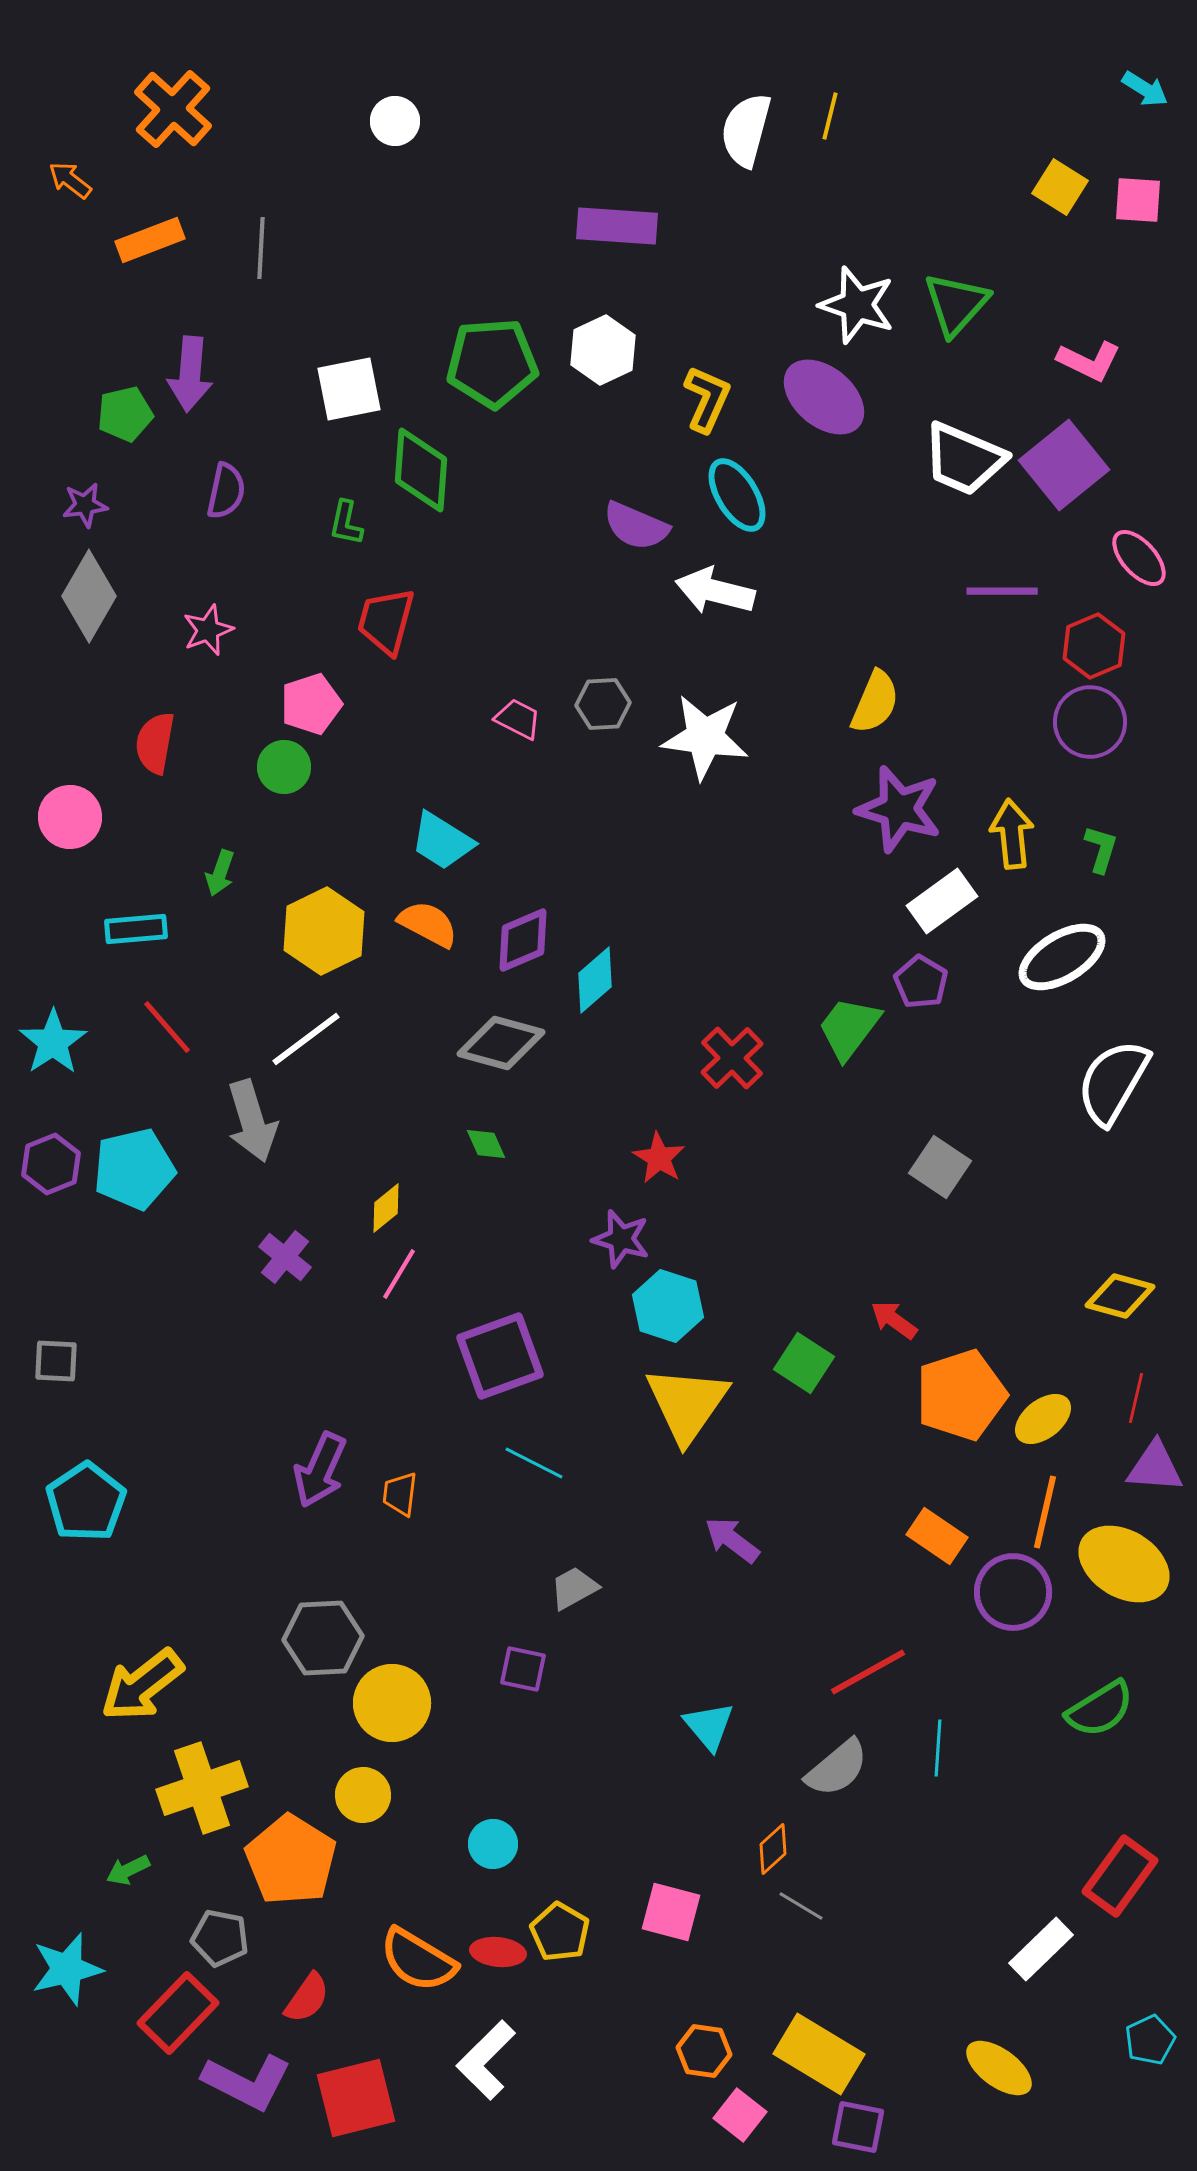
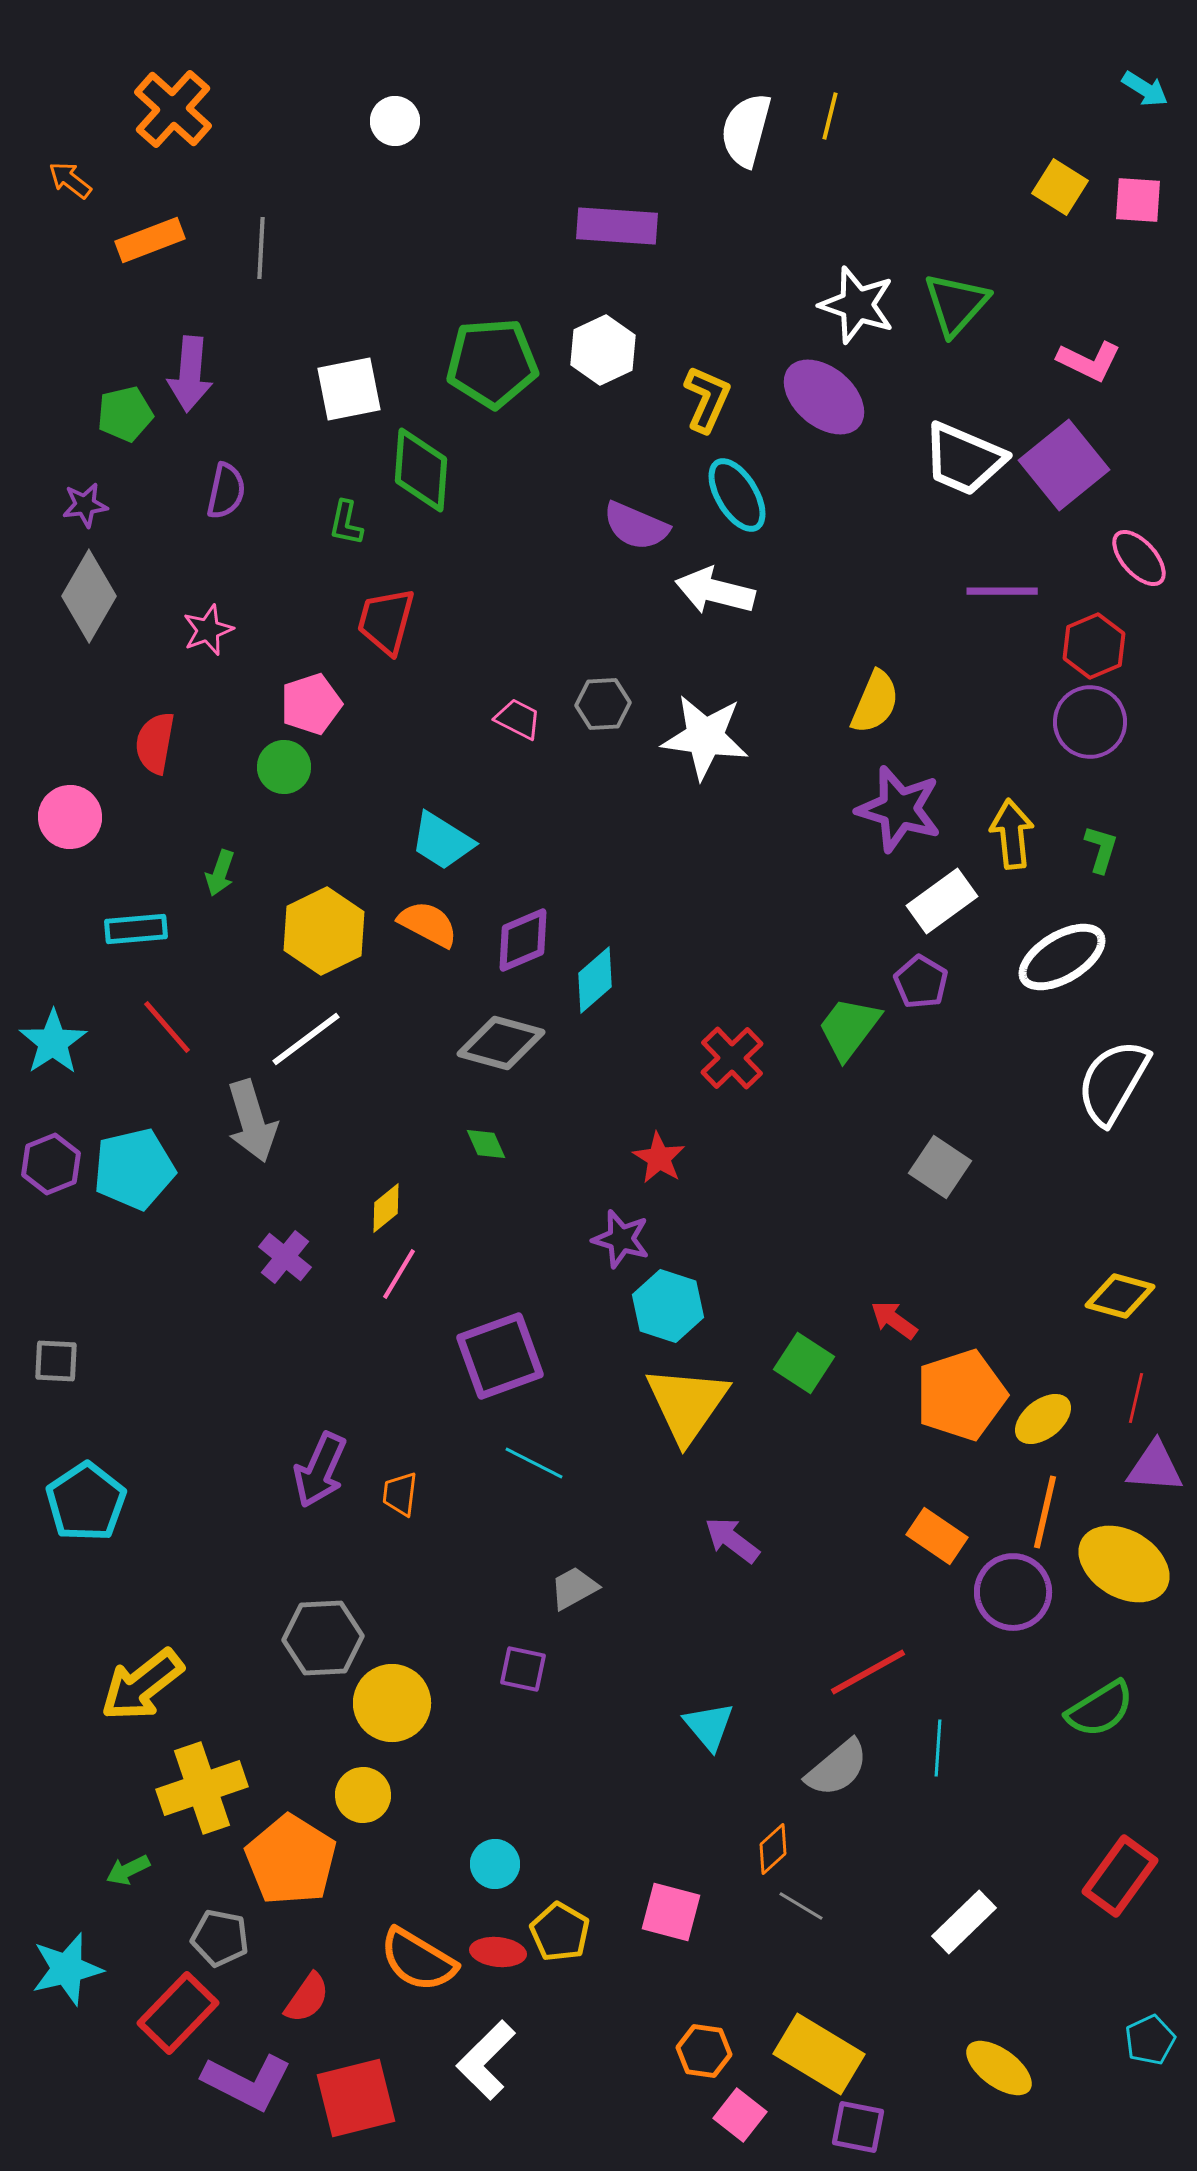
cyan circle at (493, 1844): moved 2 px right, 20 px down
white rectangle at (1041, 1949): moved 77 px left, 27 px up
